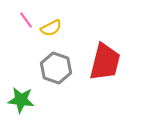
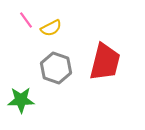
green star: rotated 8 degrees counterclockwise
